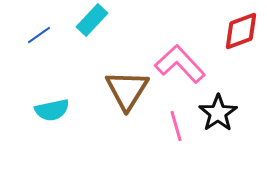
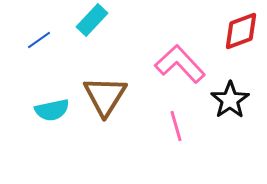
blue line: moved 5 px down
brown triangle: moved 22 px left, 6 px down
black star: moved 12 px right, 13 px up
